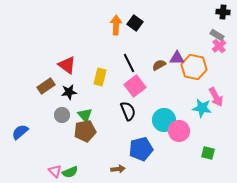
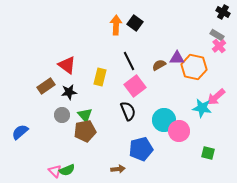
black cross: rotated 24 degrees clockwise
black line: moved 2 px up
pink arrow: rotated 78 degrees clockwise
green semicircle: moved 3 px left, 2 px up
